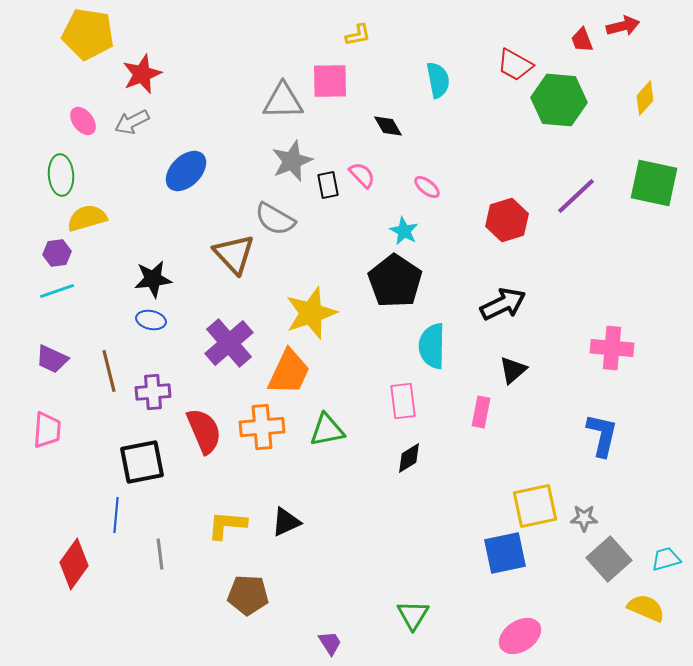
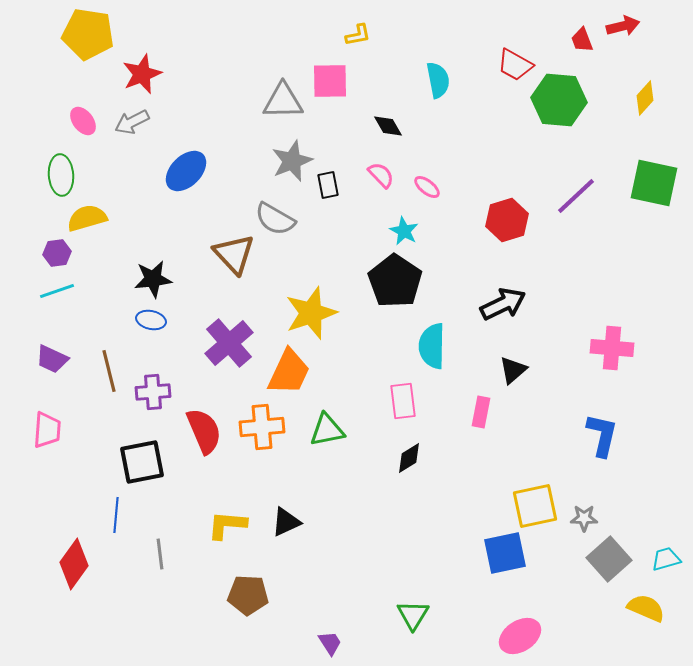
pink semicircle at (362, 175): moved 19 px right
